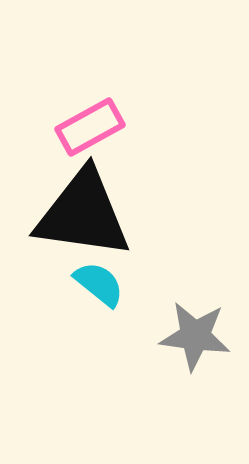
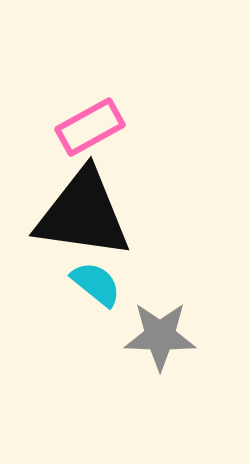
cyan semicircle: moved 3 px left
gray star: moved 35 px left; rotated 6 degrees counterclockwise
